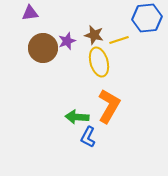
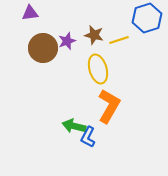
blue hexagon: rotated 12 degrees counterclockwise
yellow ellipse: moved 1 px left, 7 px down
green arrow: moved 3 px left, 9 px down; rotated 10 degrees clockwise
